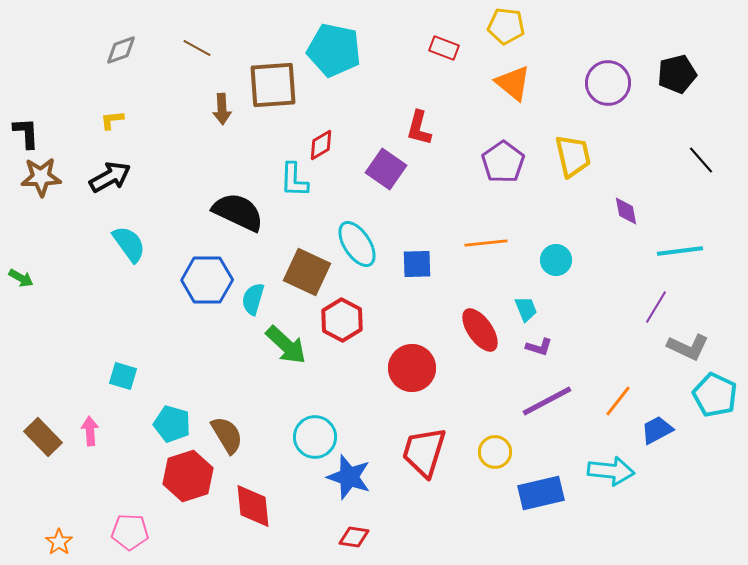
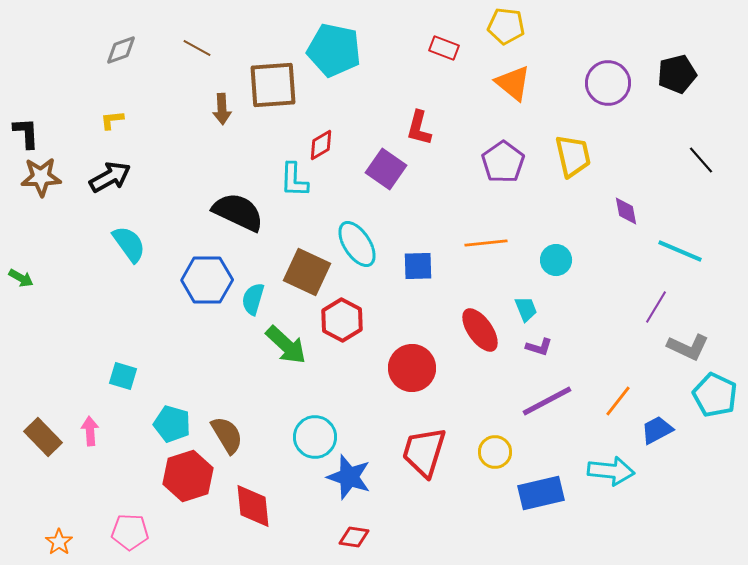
cyan line at (680, 251): rotated 30 degrees clockwise
blue square at (417, 264): moved 1 px right, 2 px down
